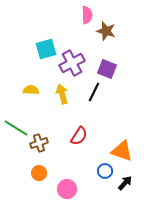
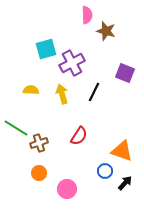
purple square: moved 18 px right, 4 px down
